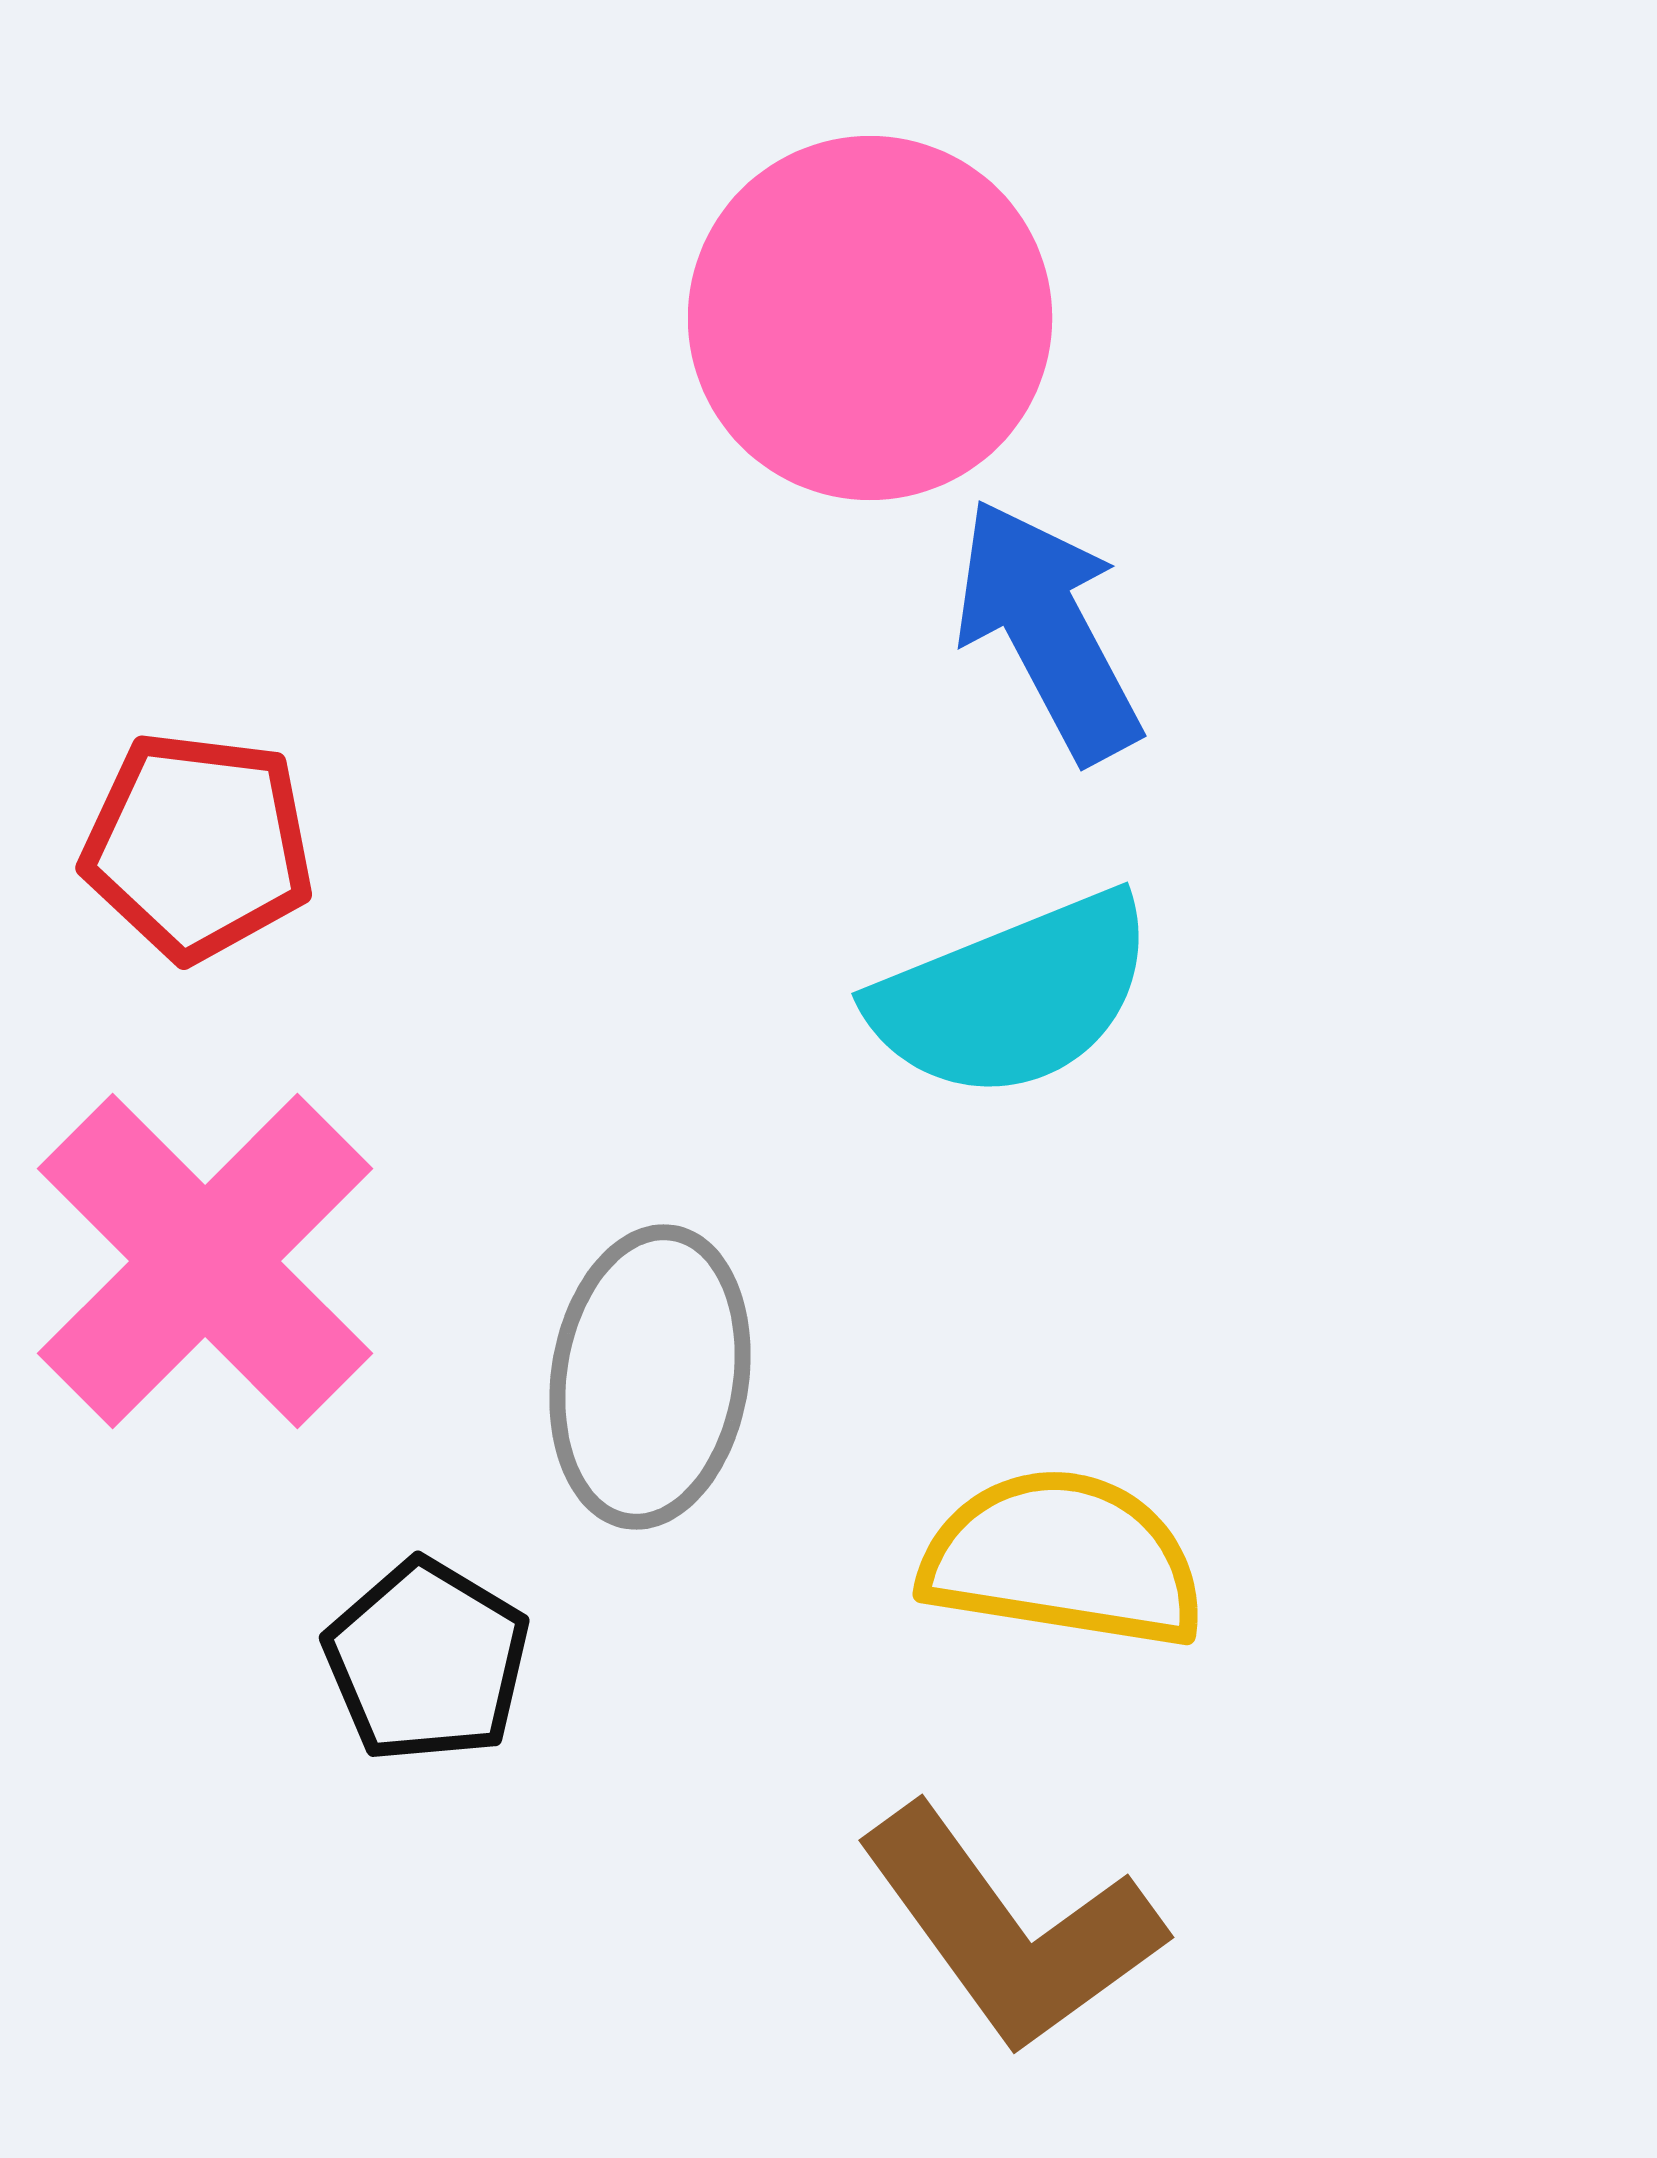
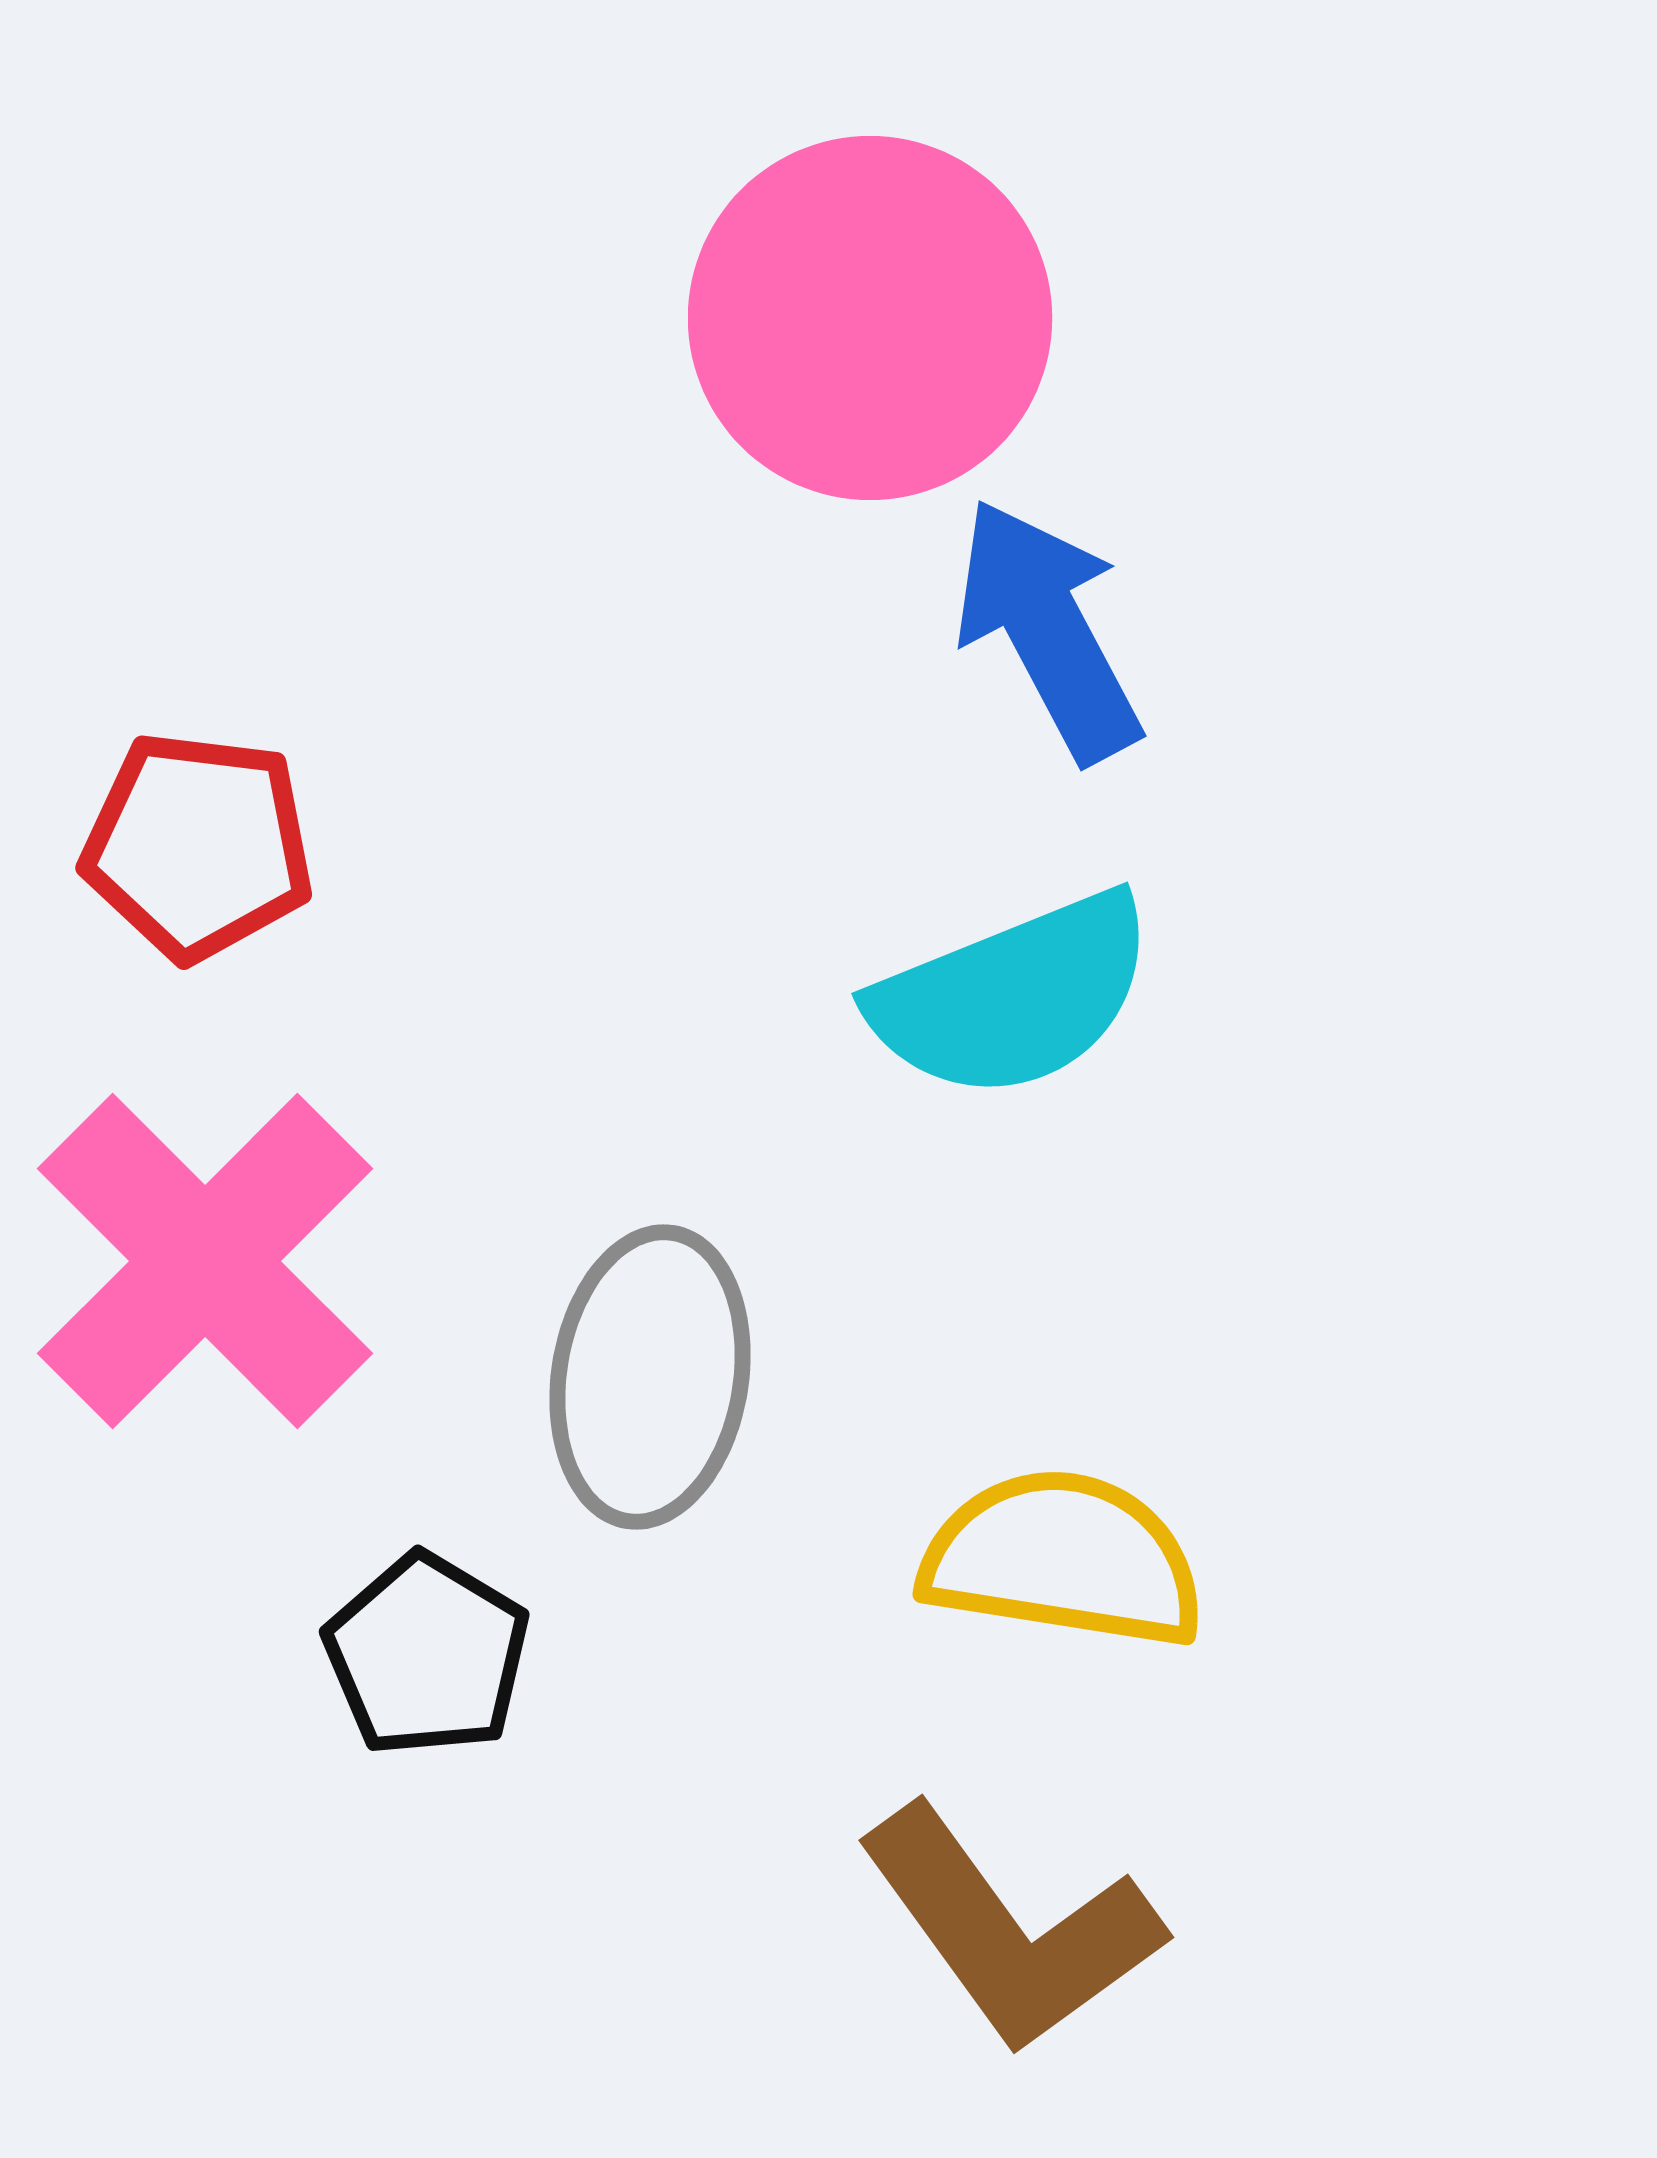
black pentagon: moved 6 px up
